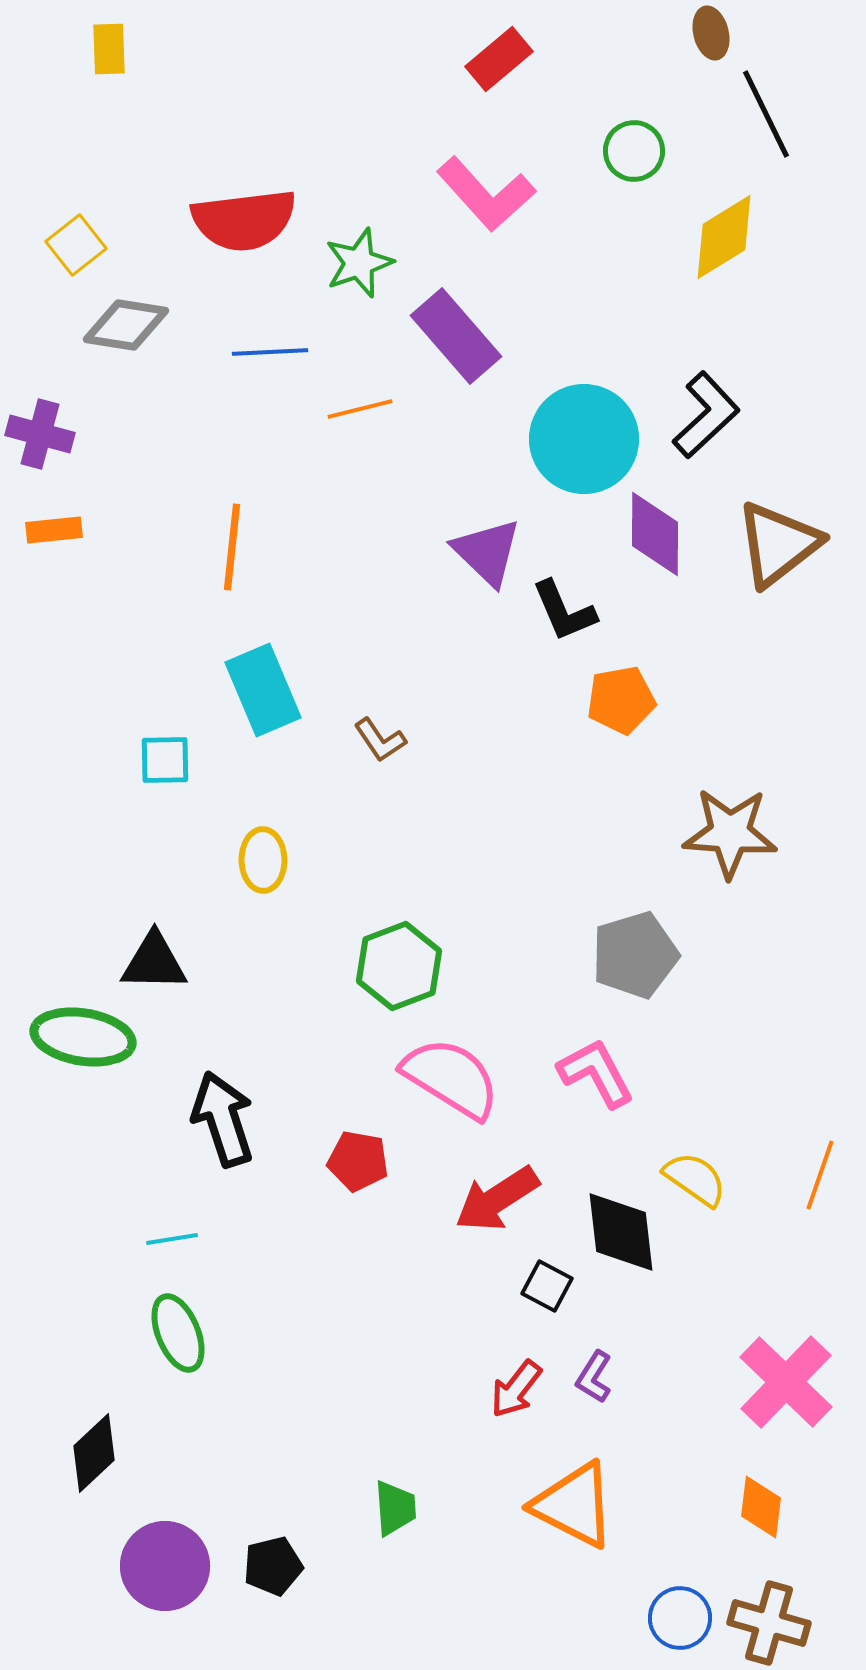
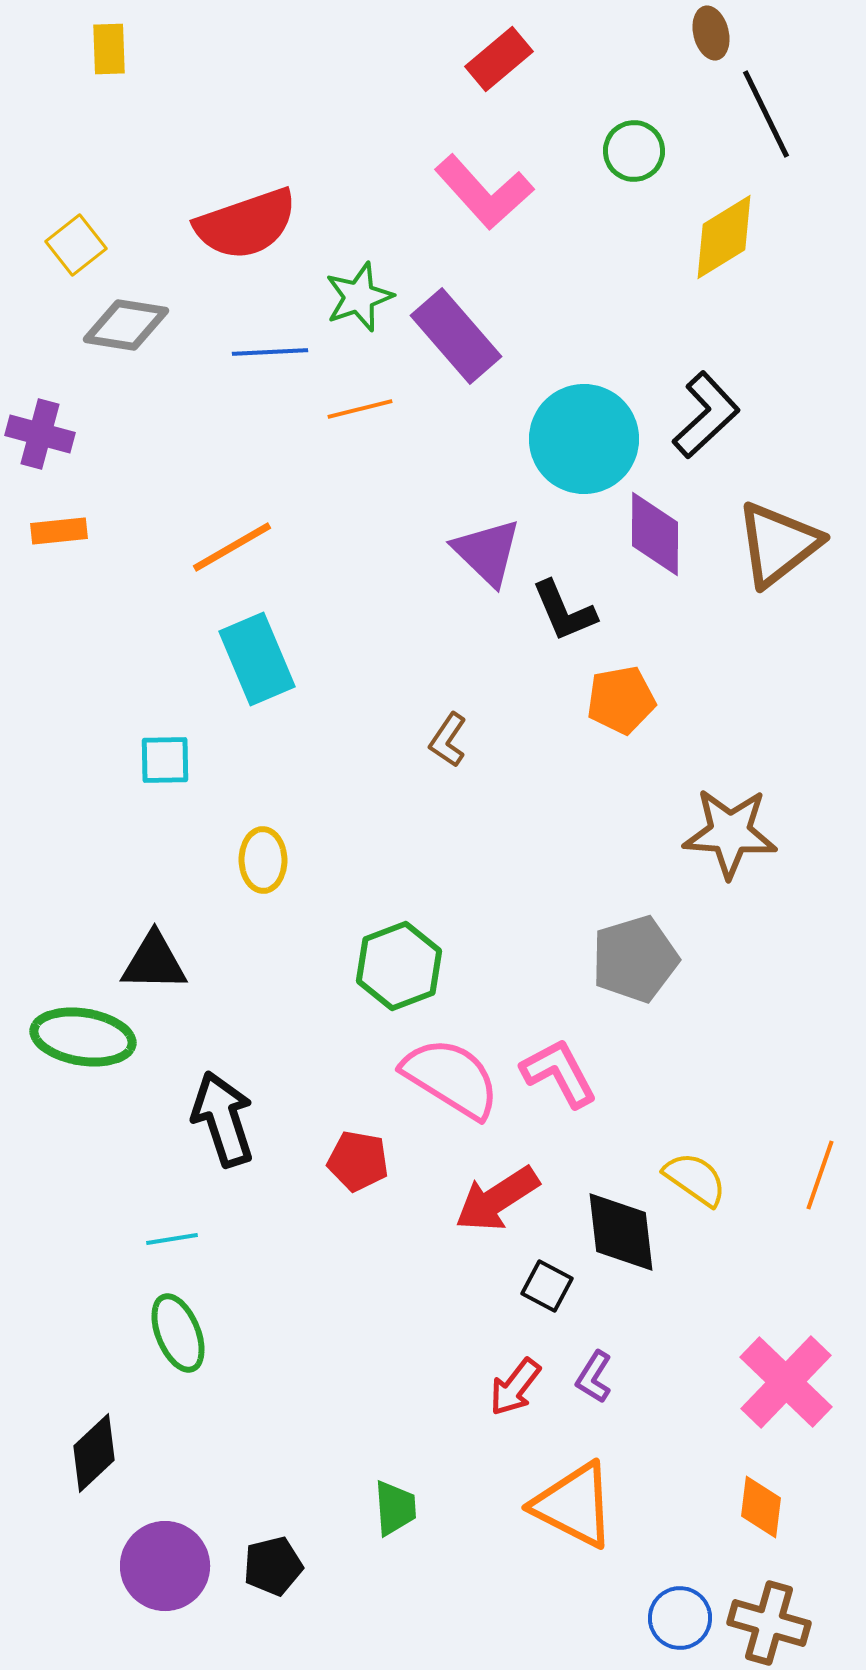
pink L-shape at (486, 194): moved 2 px left, 2 px up
red semicircle at (244, 220): moved 2 px right, 4 px down; rotated 12 degrees counterclockwise
green star at (359, 263): moved 34 px down
orange rectangle at (54, 530): moved 5 px right, 1 px down
orange line at (232, 547): rotated 54 degrees clockwise
cyan rectangle at (263, 690): moved 6 px left, 31 px up
brown L-shape at (380, 740): moved 68 px right; rotated 68 degrees clockwise
gray pentagon at (635, 955): moved 4 px down
pink L-shape at (596, 1073): moved 37 px left
red arrow at (516, 1389): moved 1 px left, 2 px up
